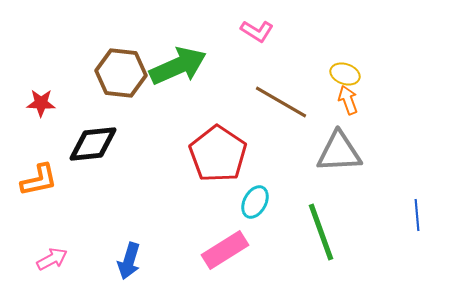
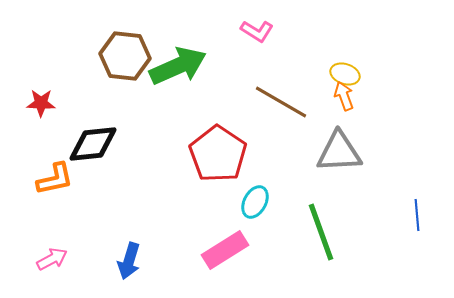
brown hexagon: moved 4 px right, 17 px up
orange arrow: moved 4 px left, 4 px up
orange L-shape: moved 16 px right, 1 px up
